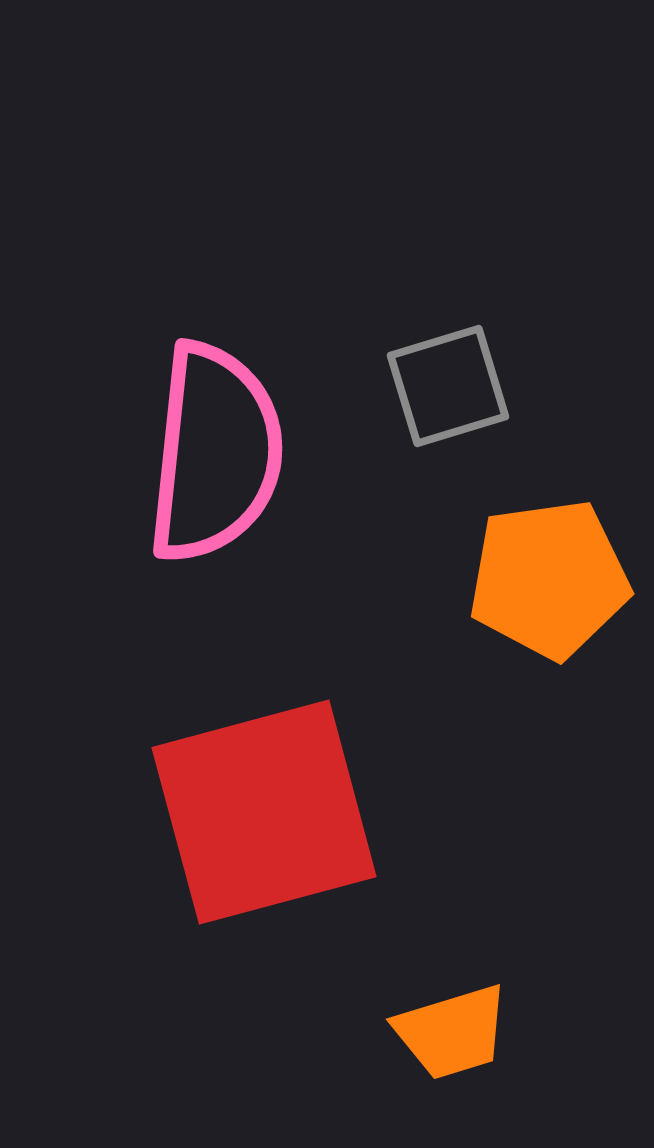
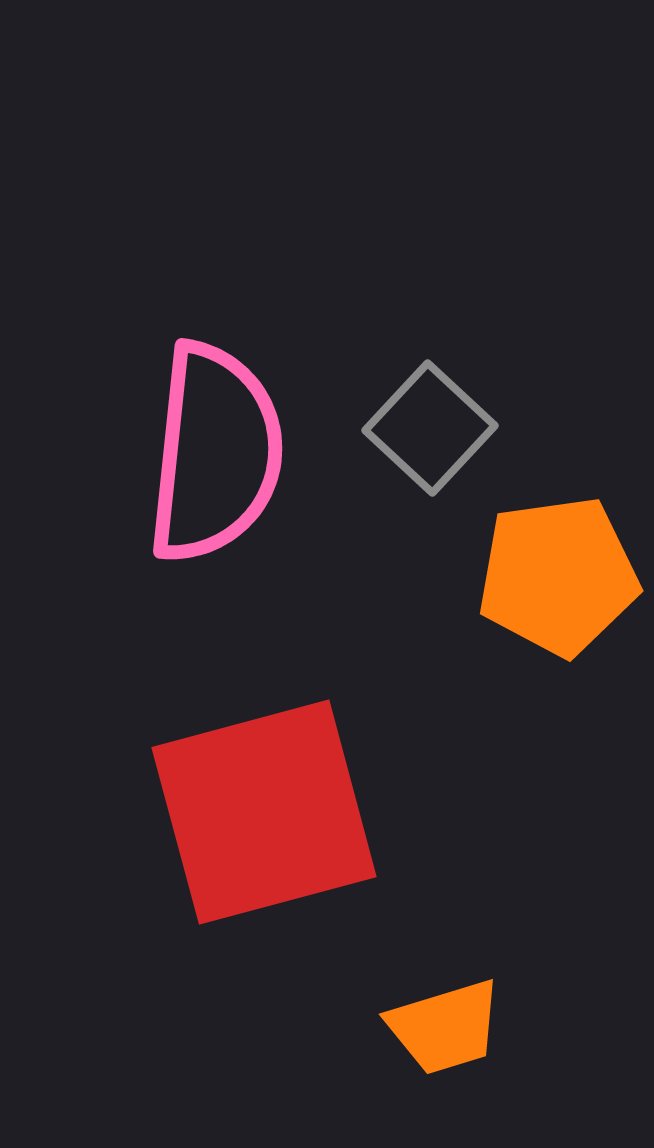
gray square: moved 18 px left, 42 px down; rotated 30 degrees counterclockwise
orange pentagon: moved 9 px right, 3 px up
orange trapezoid: moved 7 px left, 5 px up
